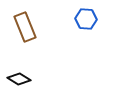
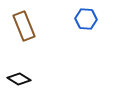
brown rectangle: moved 1 px left, 1 px up
